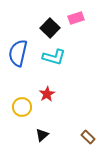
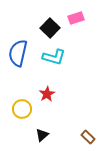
yellow circle: moved 2 px down
